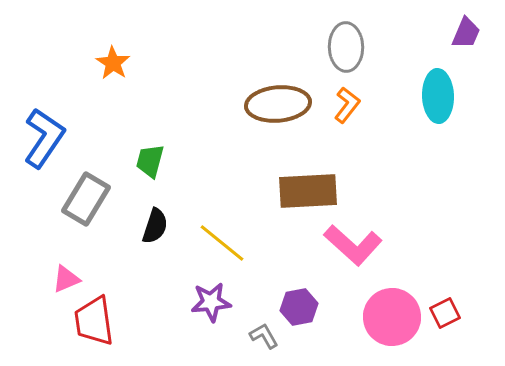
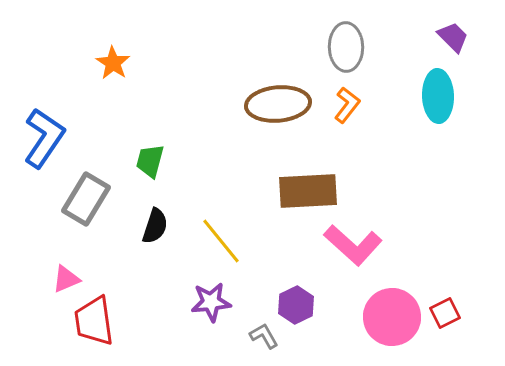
purple trapezoid: moved 13 px left, 4 px down; rotated 68 degrees counterclockwise
yellow line: moved 1 px left, 2 px up; rotated 12 degrees clockwise
purple hexagon: moved 3 px left, 2 px up; rotated 15 degrees counterclockwise
